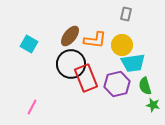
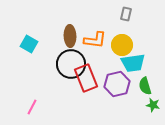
brown ellipse: rotated 40 degrees counterclockwise
